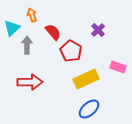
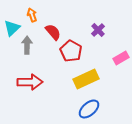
pink rectangle: moved 3 px right, 9 px up; rotated 49 degrees counterclockwise
